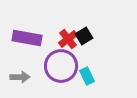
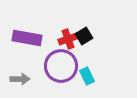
red cross: rotated 18 degrees clockwise
gray arrow: moved 2 px down
